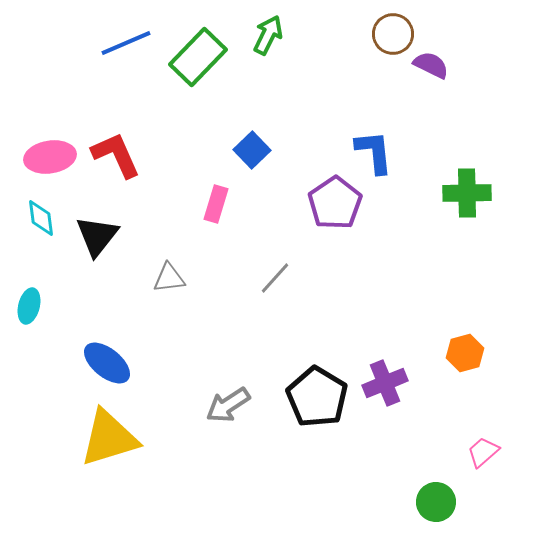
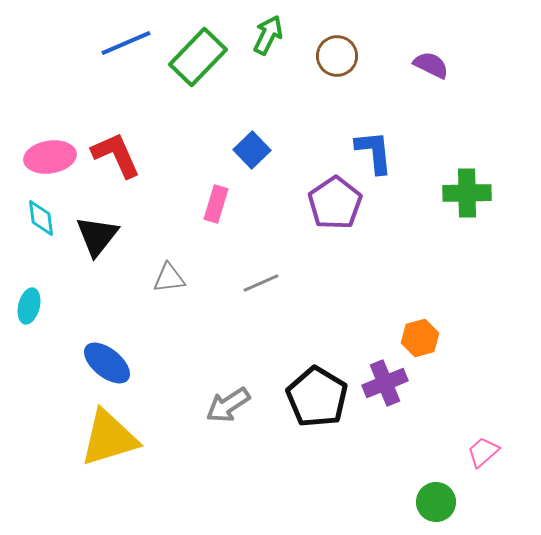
brown circle: moved 56 px left, 22 px down
gray line: moved 14 px left, 5 px down; rotated 24 degrees clockwise
orange hexagon: moved 45 px left, 15 px up
